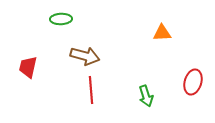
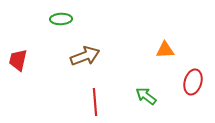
orange triangle: moved 3 px right, 17 px down
brown arrow: rotated 36 degrees counterclockwise
red trapezoid: moved 10 px left, 7 px up
red line: moved 4 px right, 12 px down
green arrow: rotated 145 degrees clockwise
